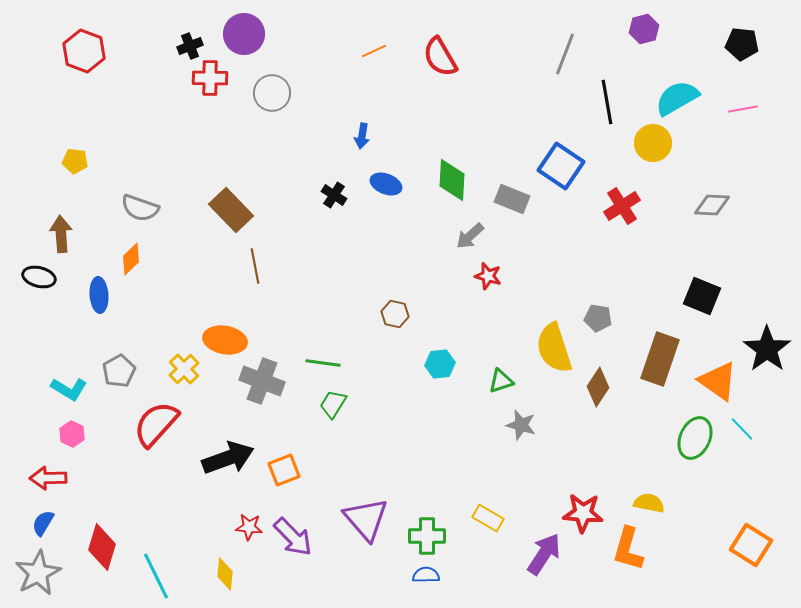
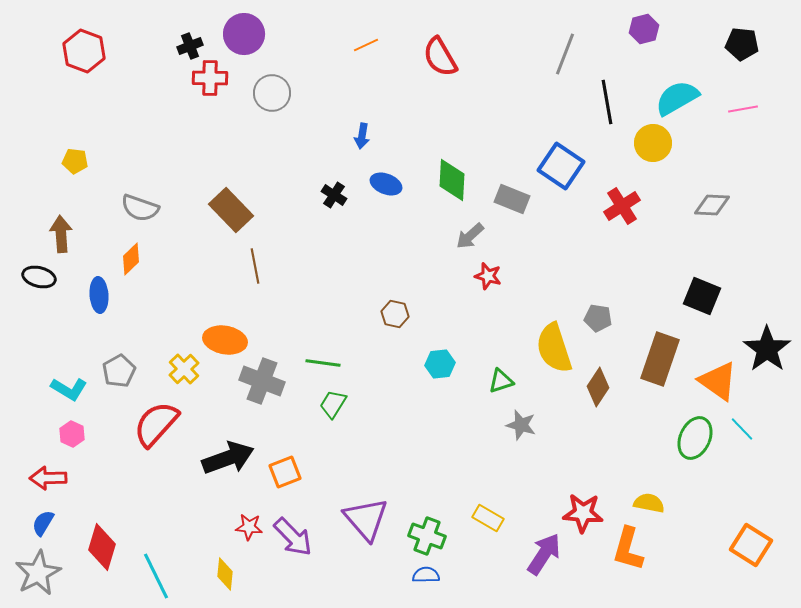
orange line at (374, 51): moved 8 px left, 6 px up
orange square at (284, 470): moved 1 px right, 2 px down
green cross at (427, 536): rotated 21 degrees clockwise
